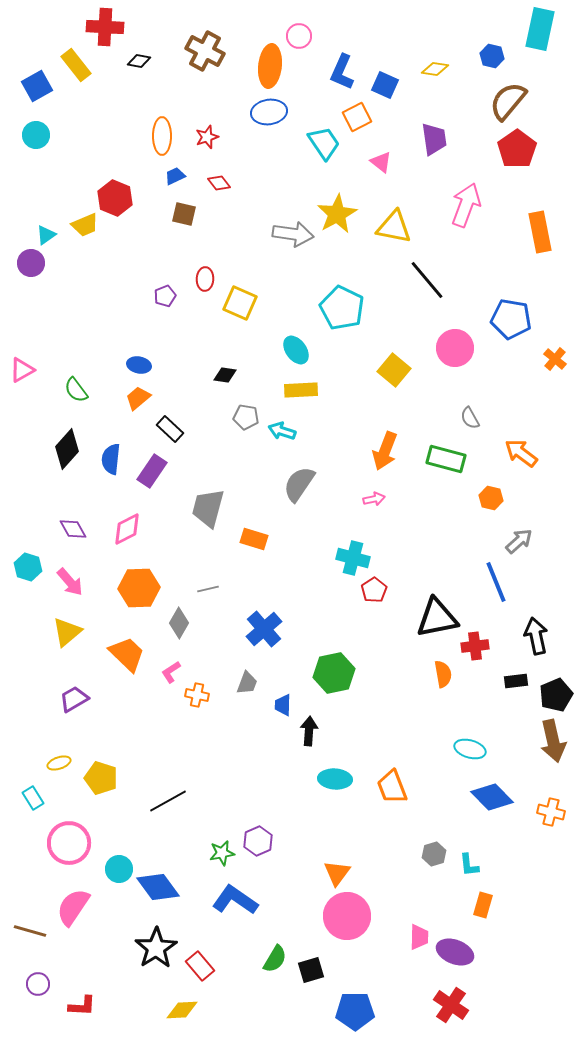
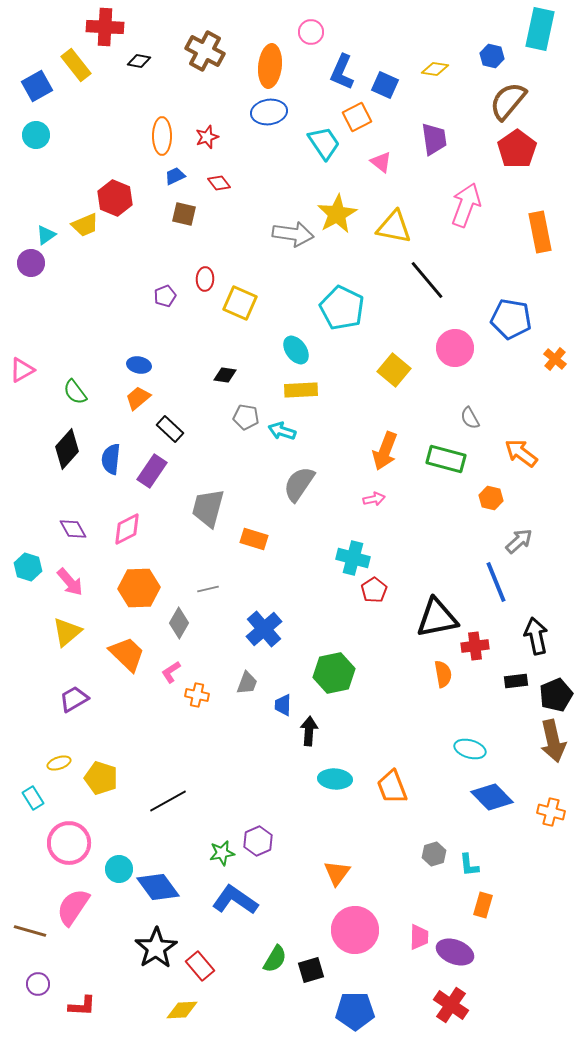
pink circle at (299, 36): moved 12 px right, 4 px up
green semicircle at (76, 390): moved 1 px left, 2 px down
pink circle at (347, 916): moved 8 px right, 14 px down
